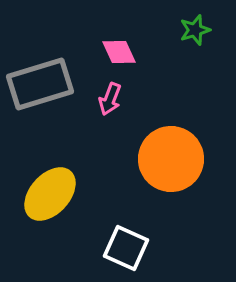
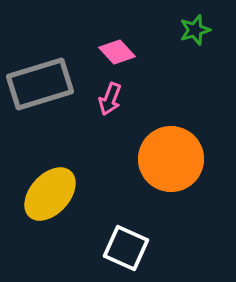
pink diamond: moved 2 px left; rotated 18 degrees counterclockwise
